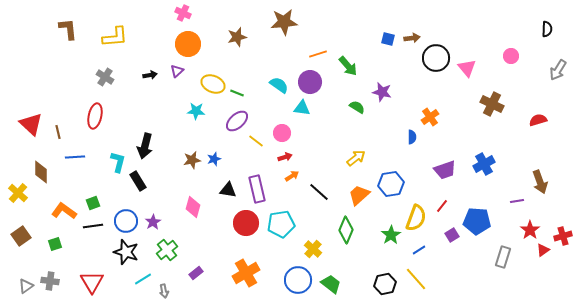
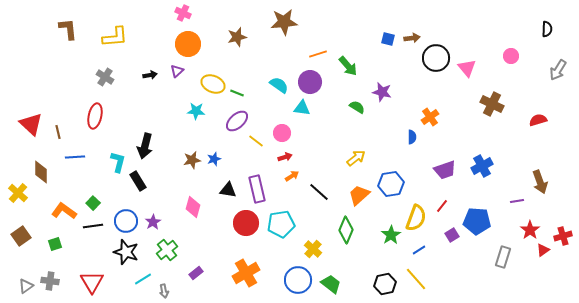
blue cross at (484, 164): moved 2 px left, 2 px down
green square at (93, 203): rotated 24 degrees counterclockwise
